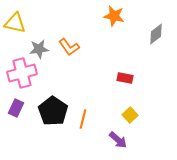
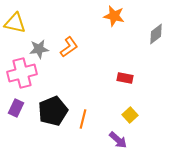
orange L-shape: rotated 90 degrees counterclockwise
black pentagon: rotated 16 degrees clockwise
